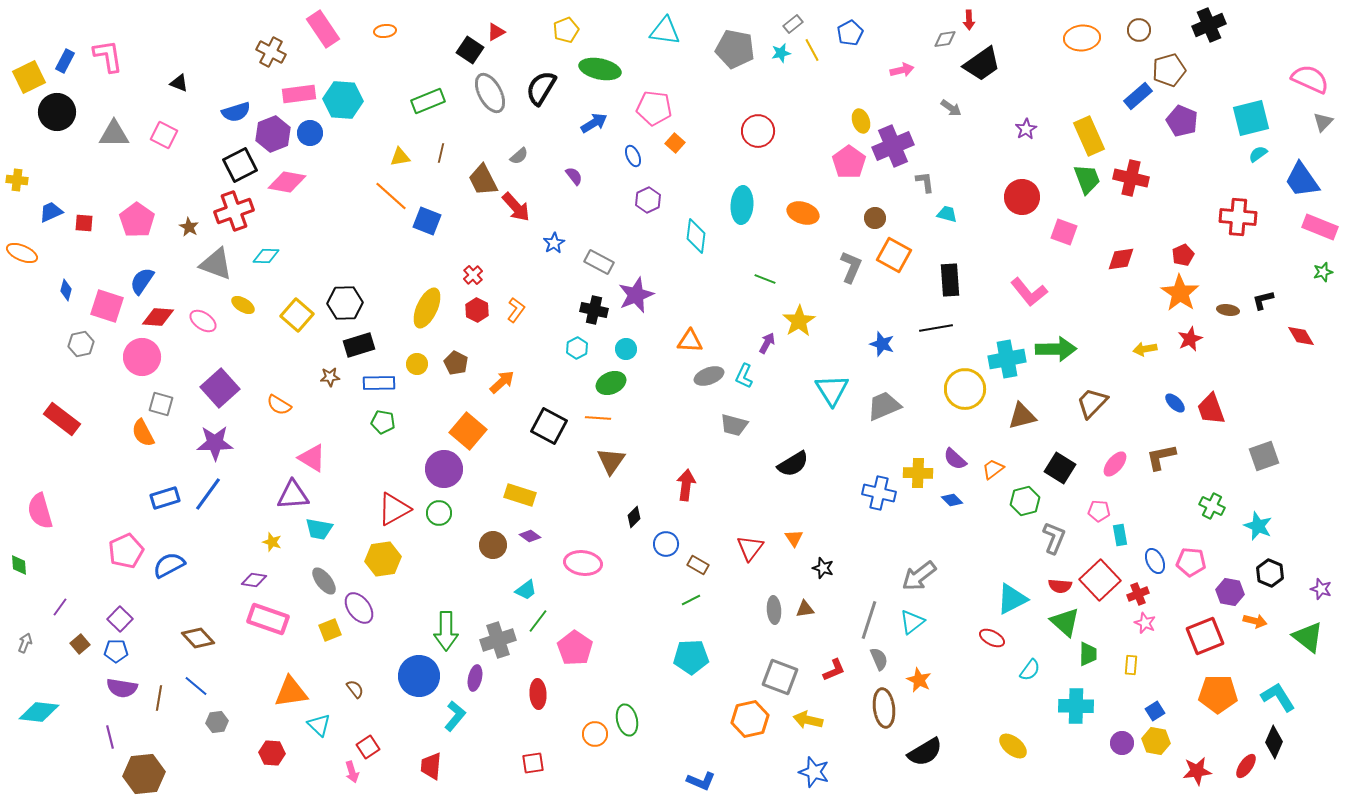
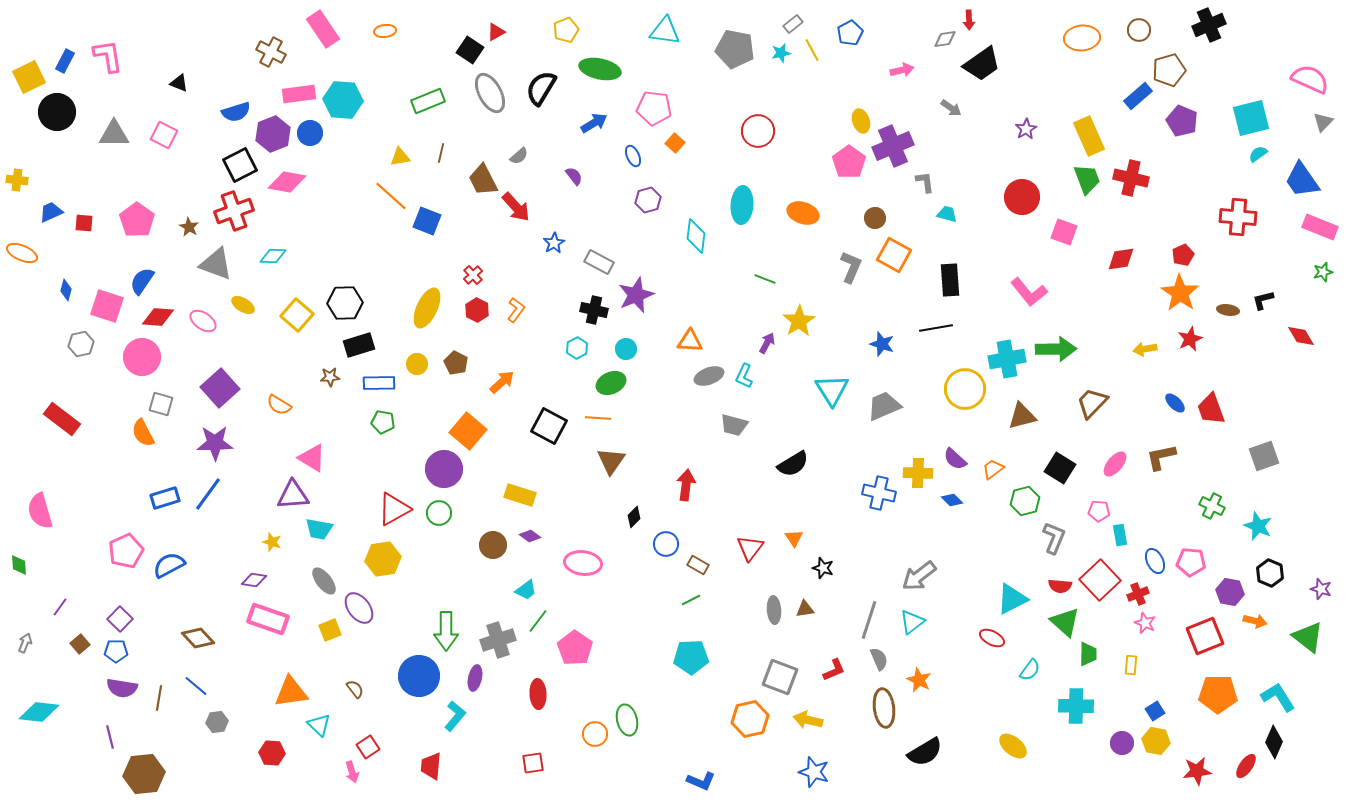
purple hexagon at (648, 200): rotated 10 degrees clockwise
cyan diamond at (266, 256): moved 7 px right
